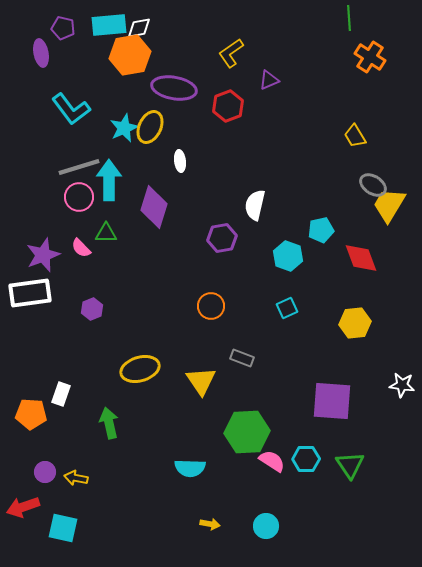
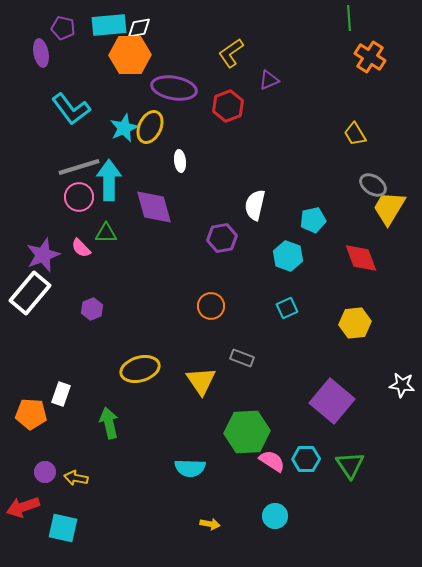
orange hexagon at (130, 55): rotated 9 degrees clockwise
yellow trapezoid at (355, 136): moved 2 px up
yellow trapezoid at (389, 205): moved 3 px down
purple diamond at (154, 207): rotated 33 degrees counterclockwise
cyan pentagon at (321, 230): moved 8 px left, 10 px up
white rectangle at (30, 293): rotated 42 degrees counterclockwise
purple square at (332, 401): rotated 36 degrees clockwise
cyan circle at (266, 526): moved 9 px right, 10 px up
